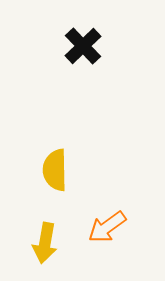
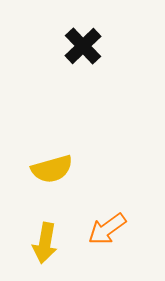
yellow semicircle: moved 3 px left, 1 px up; rotated 105 degrees counterclockwise
orange arrow: moved 2 px down
